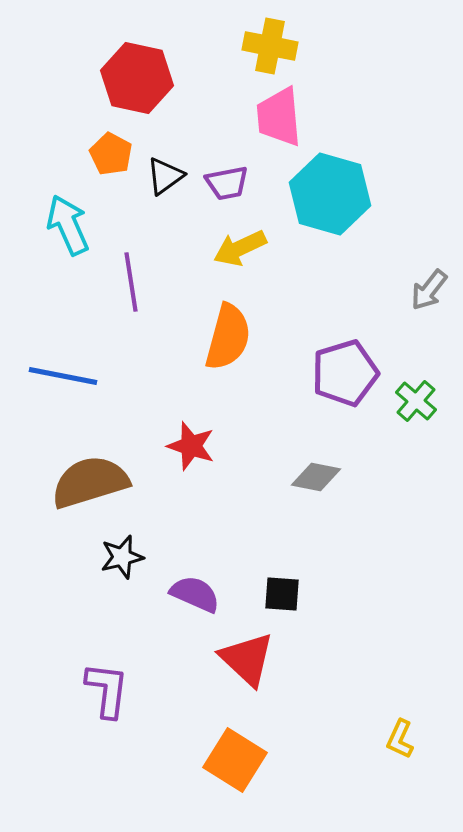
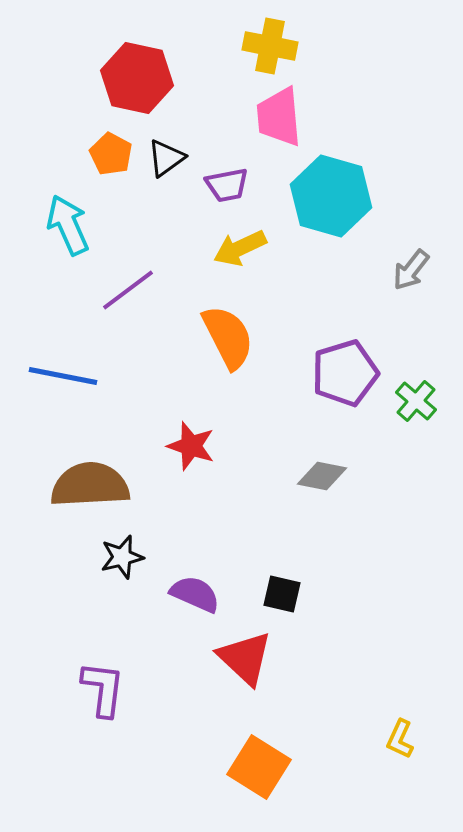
black triangle: moved 1 px right, 18 px up
purple trapezoid: moved 2 px down
cyan hexagon: moved 1 px right, 2 px down
purple line: moved 3 px left, 8 px down; rotated 62 degrees clockwise
gray arrow: moved 18 px left, 20 px up
orange semicircle: rotated 42 degrees counterclockwise
gray diamond: moved 6 px right, 1 px up
brown semicircle: moved 3 px down; rotated 14 degrees clockwise
black square: rotated 9 degrees clockwise
red triangle: moved 2 px left, 1 px up
purple L-shape: moved 4 px left, 1 px up
orange square: moved 24 px right, 7 px down
